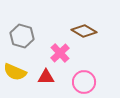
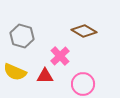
pink cross: moved 3 px down
red triangle: moved 1 px left, 1 px up
pink circle: moved 1 px left, 2 px down
